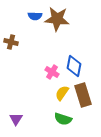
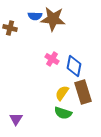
brown star: moved 4 px left
brown cross: moved 1 px left, 14 px up
pink cross: moved 13 px up
brown rectangle: moved 3 px up
green semicircle: moved 6 px up
